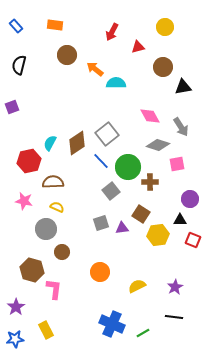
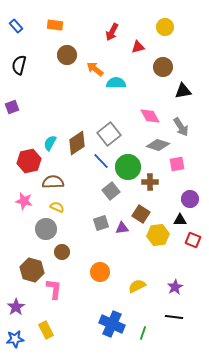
black triangle at (183, 87): moved 4 px down
gray square at (107, 134): moved 2 px right
green line at (143, 333): rotated 40 degrees counterclockwise
